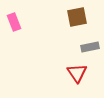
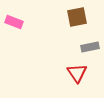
pink rectangle: rotated 48 degrees counterclockwise
